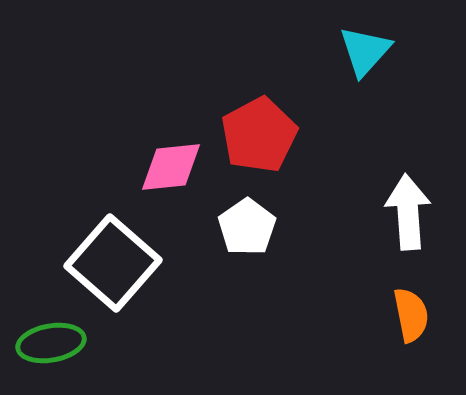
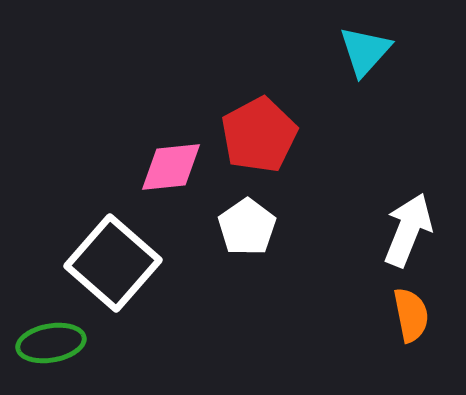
white arrow: moved 18 px down; rotated 26 degrees clockwise
